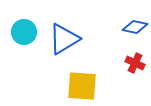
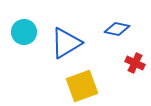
blue diamond: moved 18 px left, 2 px down
blue triangle: moved 2 px right, 4 px down
yellow square: rotated 24 degrees counterclockwise
